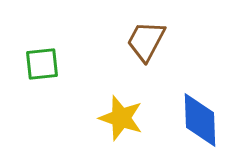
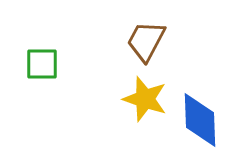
green square: rotated 6 degrees clockwise
yellow star: moved 24 px right, 19 px up
